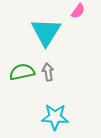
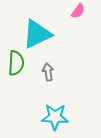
cyan triangle: moved 9 px left, 2 px down; rotated 32 degrees clockwise
green semicircle: moved 6 px left, 9 px up; rotated 105 degrees clockwise
